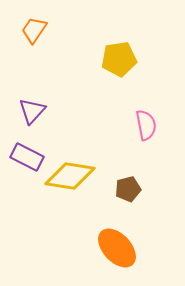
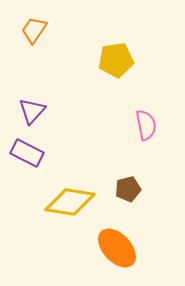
yellow pentagon: moved 3 px left, 1 px down
purple rectangle: moved 4 px up
yellow diamond: moved 26 px down
